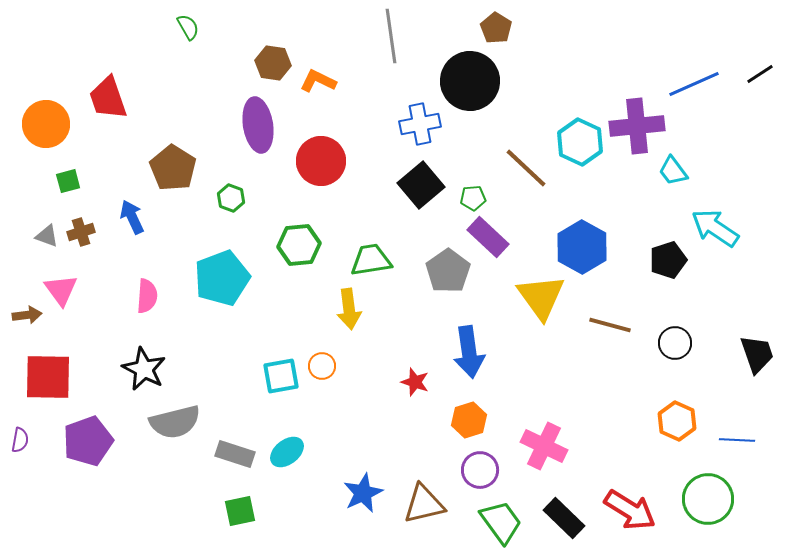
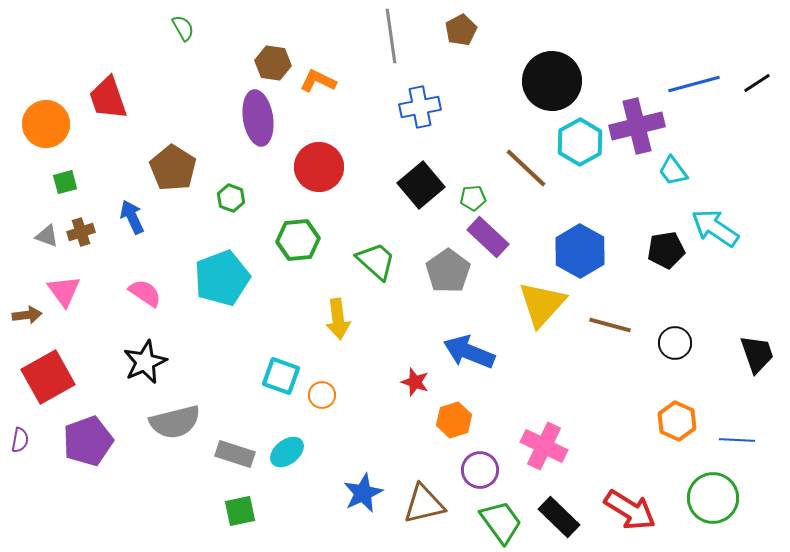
green semicircle at (188, 27): moved 5 px left, 1 px down
brown pentagon at (496, 28): moved 35 px left, 2 px down; rotated 12 degrees clockwise
black line at (760, 74): moved 3 px left, 9 px down
black circle at (470, 81): moved 82 px right
blue line at (694, 84): rotated 9 degrees clockwise
blue cross at (420, 124): moved 17 px up
purple ellipse at (258, 125): moved 7 px up
purple cross at (637, 126): rotated 8 degrees counterclockwise
cyan hexagon at (580, 142): rotated 6 degrees clockwise
red circle at (321, 161): moved 2 px left, 6 px down
green square at (68, 181): moved 3 px left, 1 px down
green hexagon at (299, 245): moved 1 px left, 5 px up
blue hexagon at (582, 247): moved 2 px left, 4 px down
green trapezoid at (371, 260): moved 5 px right, 1 px down; rotated 51 degrees clockwise
black pentagon at (668, 260): moved 2 px left, 10 px up; rotated 9 degrees clockwise
pink triangle at (61, 290): moved 3 px right, 1 px down
pink semicircle at (147, 296): moved 2 px left, 3 px up; rotated 60 degrees counterclockwise
yellow triangle at (541, 297): moved 1 px right, 7 px down; rotated 18 degrees clockwise
yellow arrow at (349, 309): moved 11 px left, 10 px down
blue arrow at (469, 352): rotated 120 degrees clockwise
orange circle at (322, 366): moved 29 px down
black star at (144, 369): moved 1 px right, 7 px up; rotated 21 degrees clockwise
cyan square at (281, 376): rotated 30 degrees clockwise
red square at (48, 377): rotated 30 degrees counterclockwise
orange hexagon at (469, 420): moved 15 px left
green circle at (708, 499): moved 5 px right, 1 px up
black rectangle at (564, 518): moved 5 px left, 1 px up
